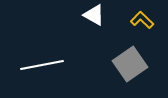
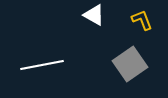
yellow L-shape: rotated 25 degrees clockwise
